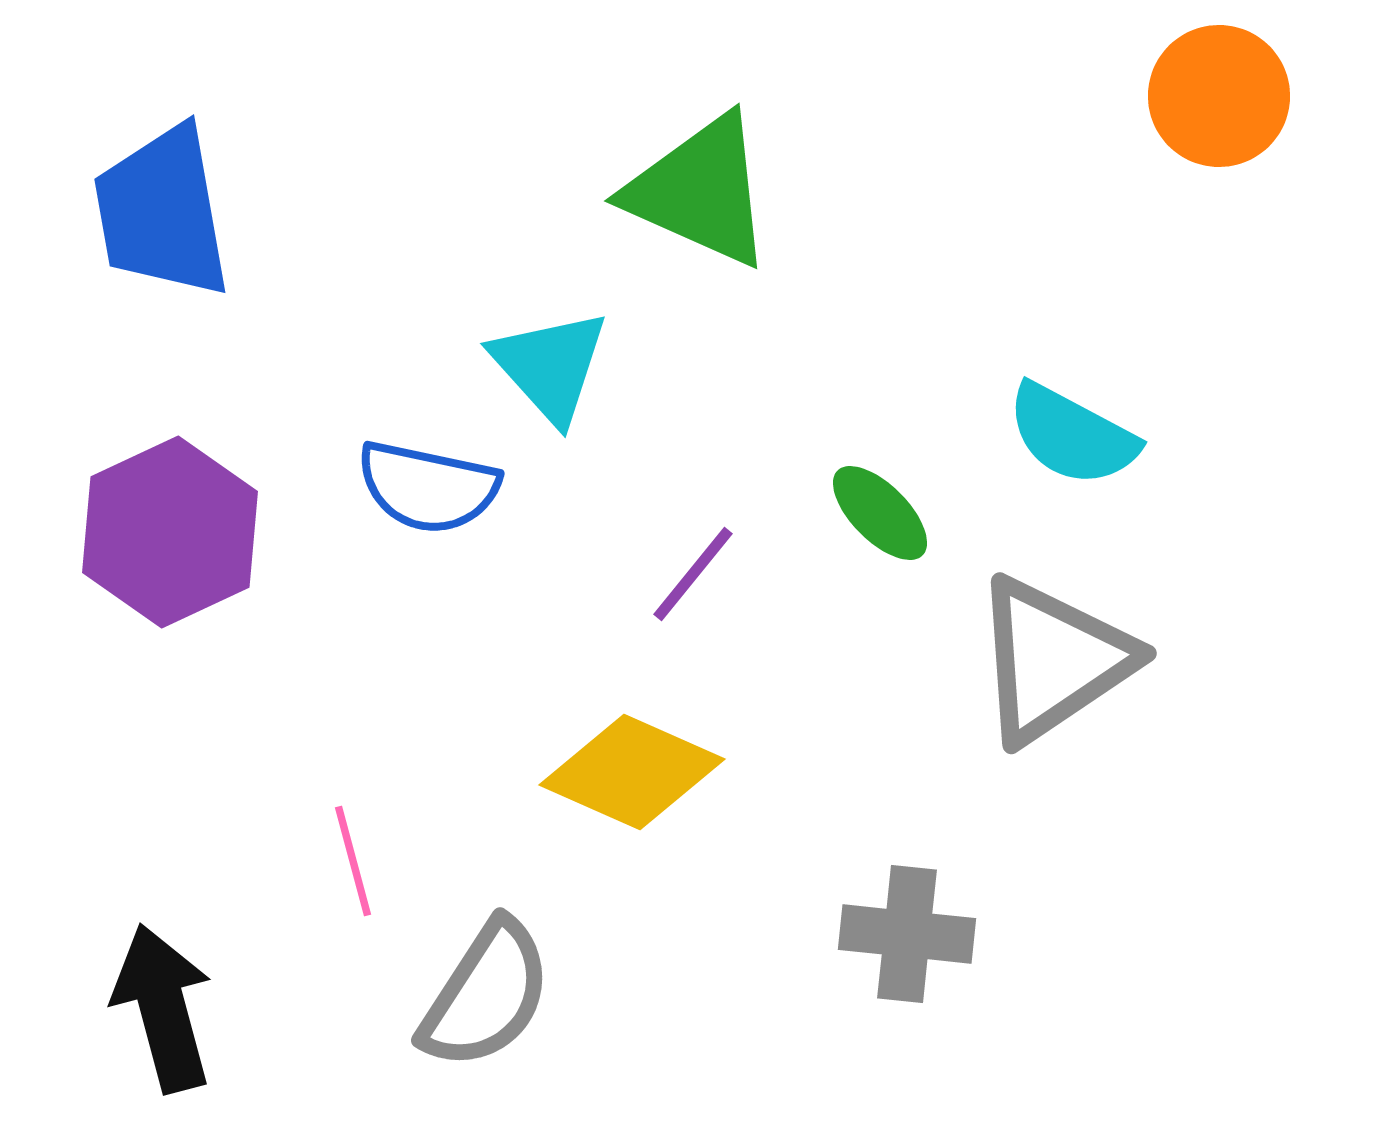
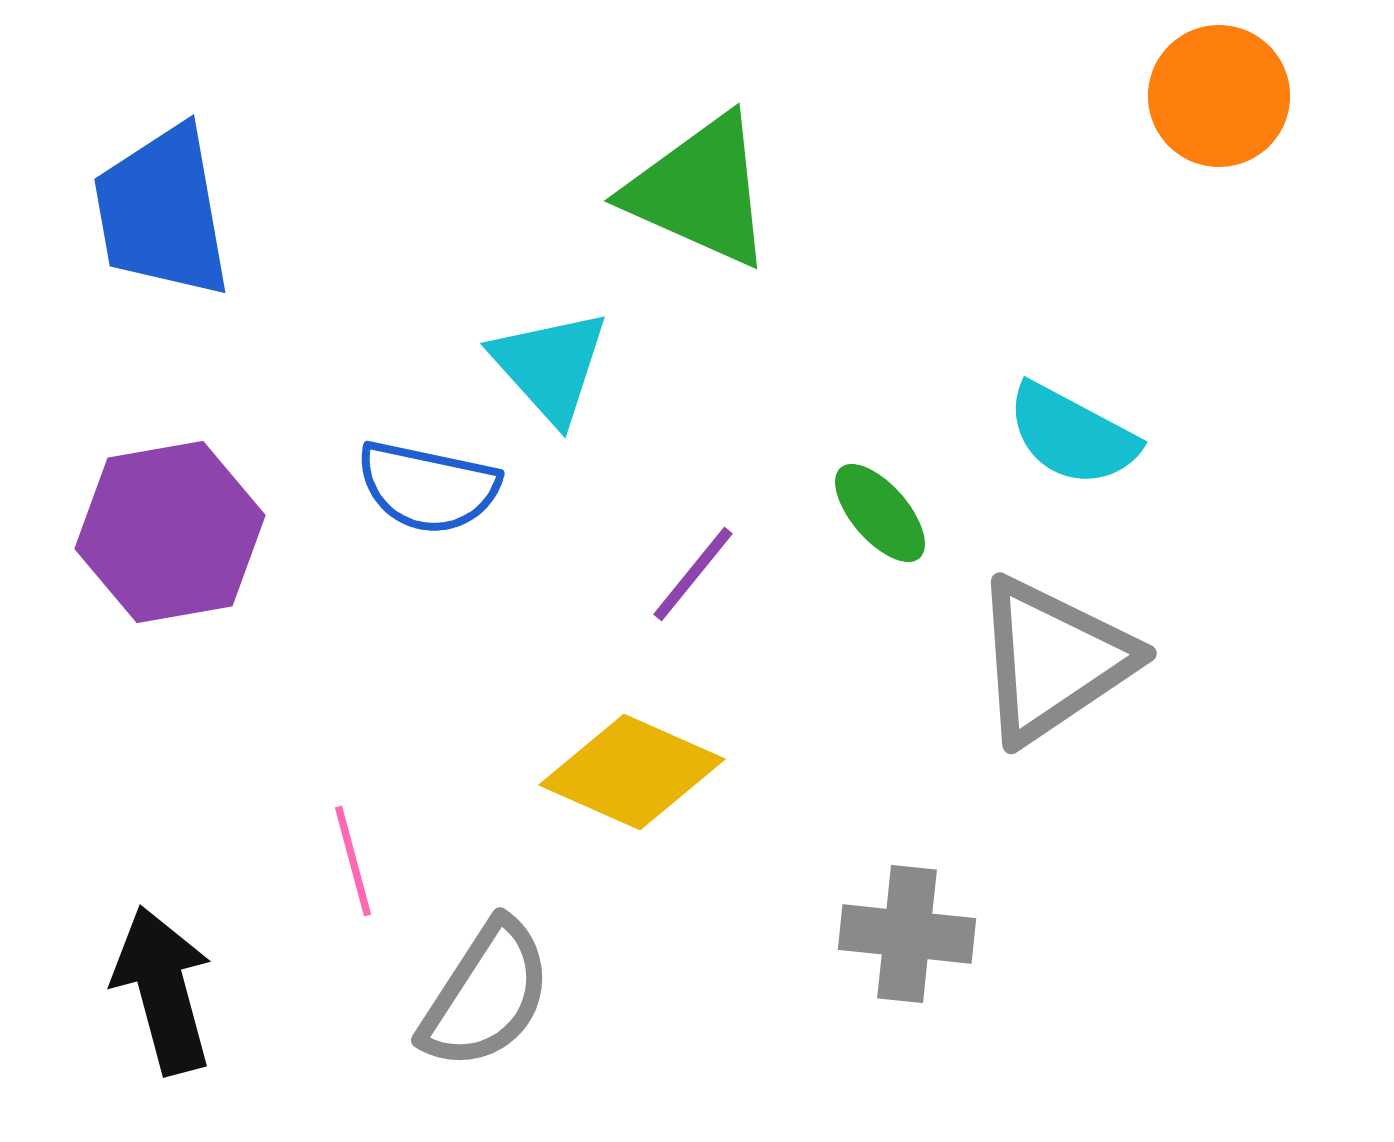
green ellipse: rotated 4 degrees clockwise
purple hexagon: rotated 15 degrees clockwise
black arrow: moved 18 px up
